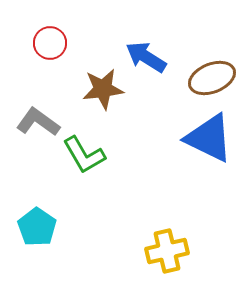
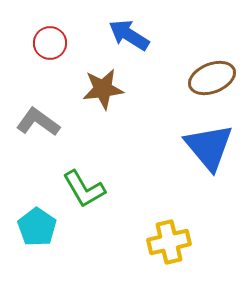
blue arrow: moved 17 px left, 22 px up
blue triangle: moved 9 px down; rotated 24 degrees clockwise
green L-shape: moved 34 px down
yellow cross: moved 2 px right, 9 px up
